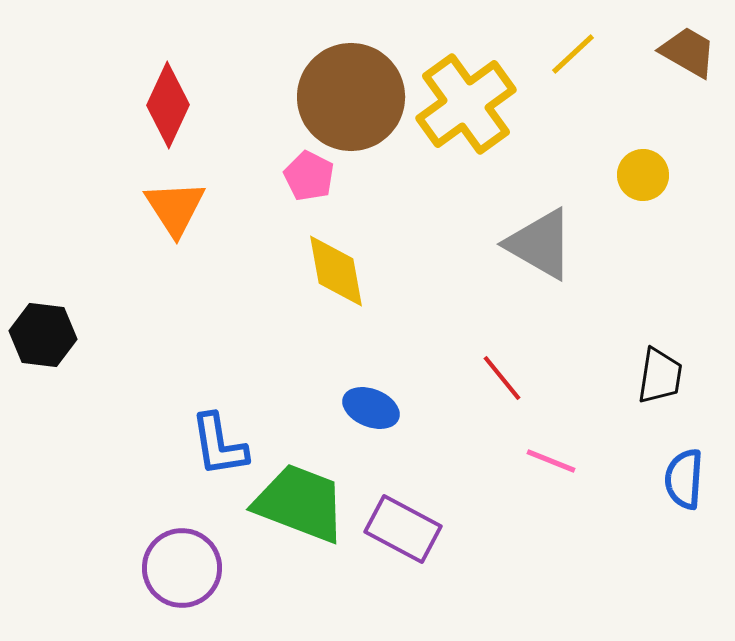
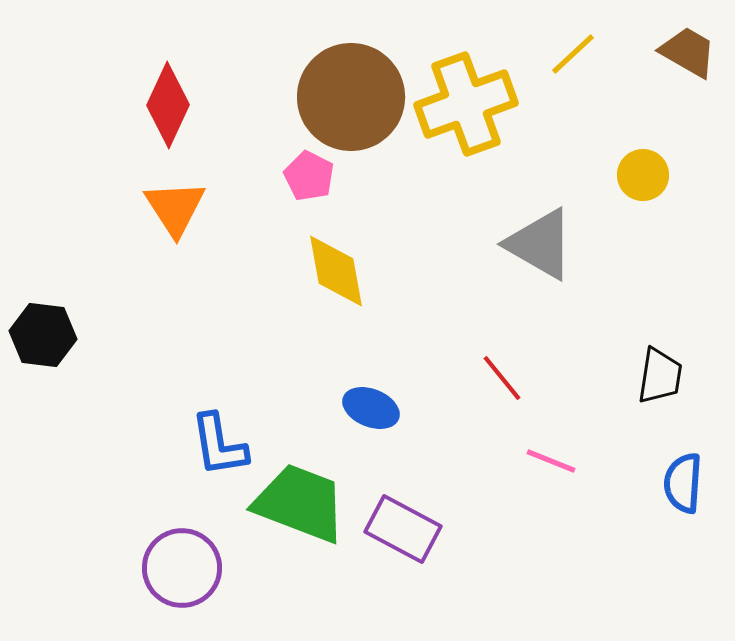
yellow cross: rotated 16 degrees clockwise
blue semicircle: moved 1 px left, 4 px down
